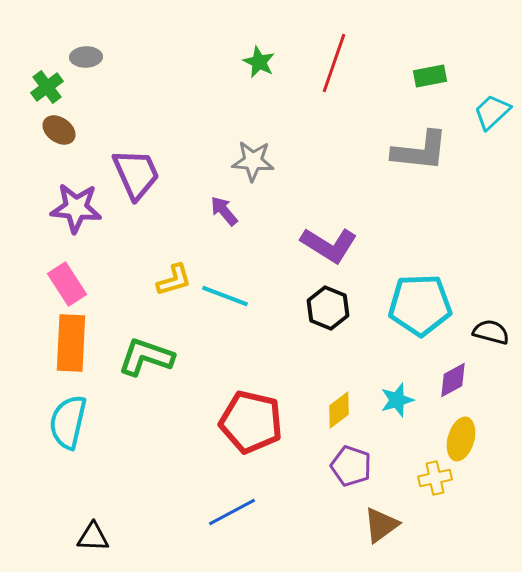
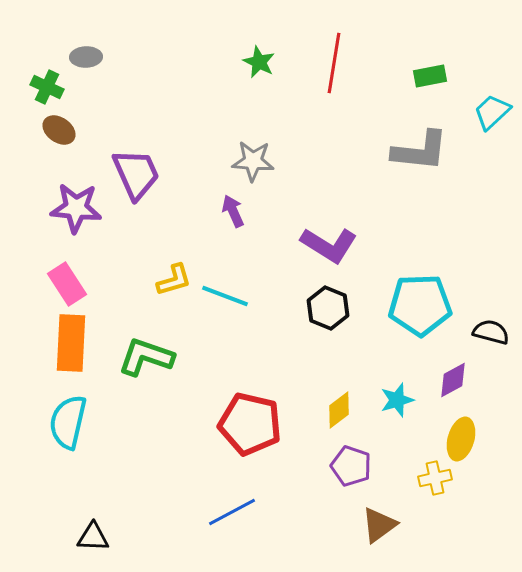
red line: rotated 10 degrees counterclockwise
green cross: rotated 28 degrees counterclockwise
purple arrow: moved 9 px right; rotated 16 degrees clockwise
red pentagon: moved 1 px left, 2 px down
brown triangle: moved 2 px left
